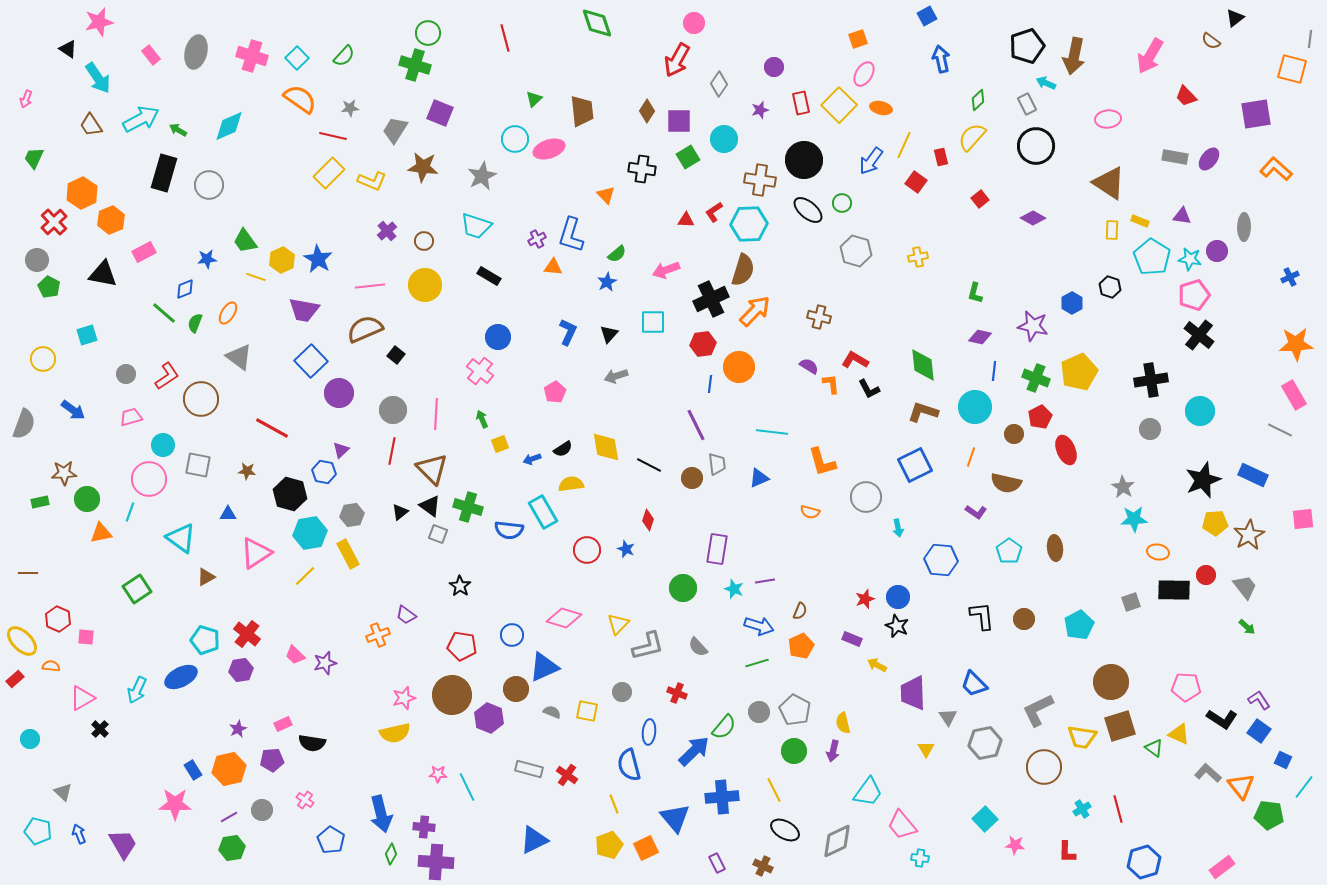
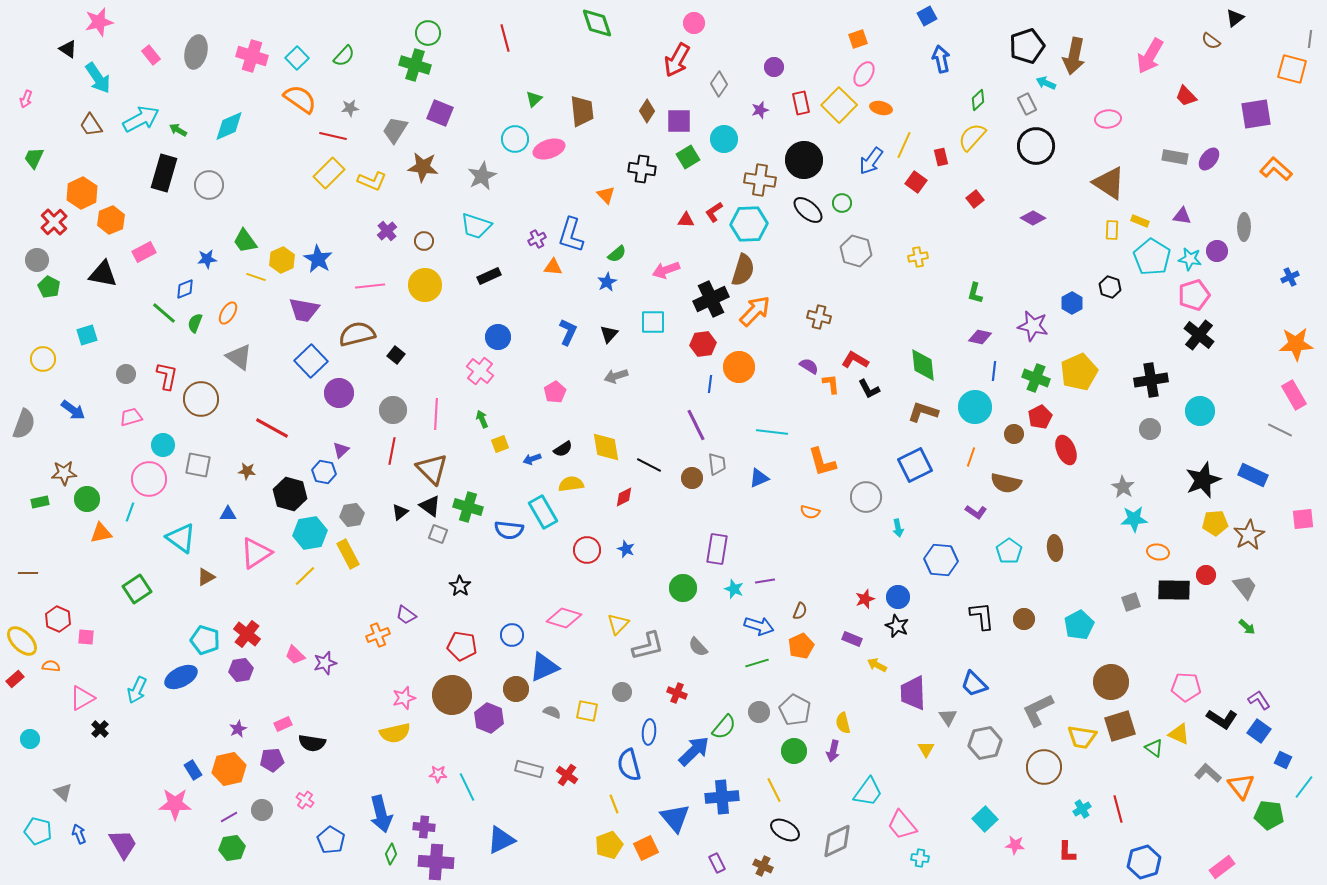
red square at (980, 199): moved 5 px left
black rectangle at (489, 276): rotated 55 degrees counterclockwise
brown semicircle at (365, 329): moved 8 px left, 5 px down; rotated 9 degrees clockwise
red L-shape at (167, 376): rotated 44 degrees counterclockwise
red diamond at (648, 520): moved 24 px left, 23 px up; rotated 45 degrees clockwise
blue triangle at (534, 840): moved 33 px left
